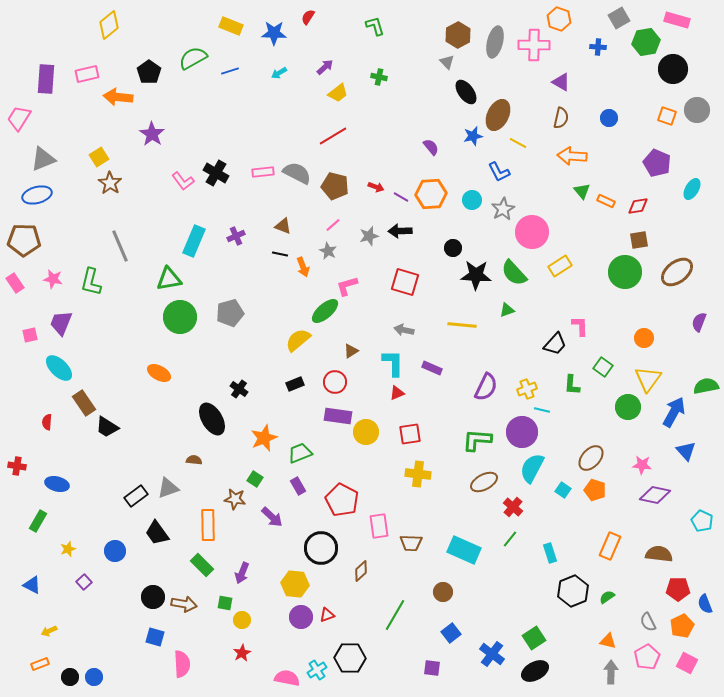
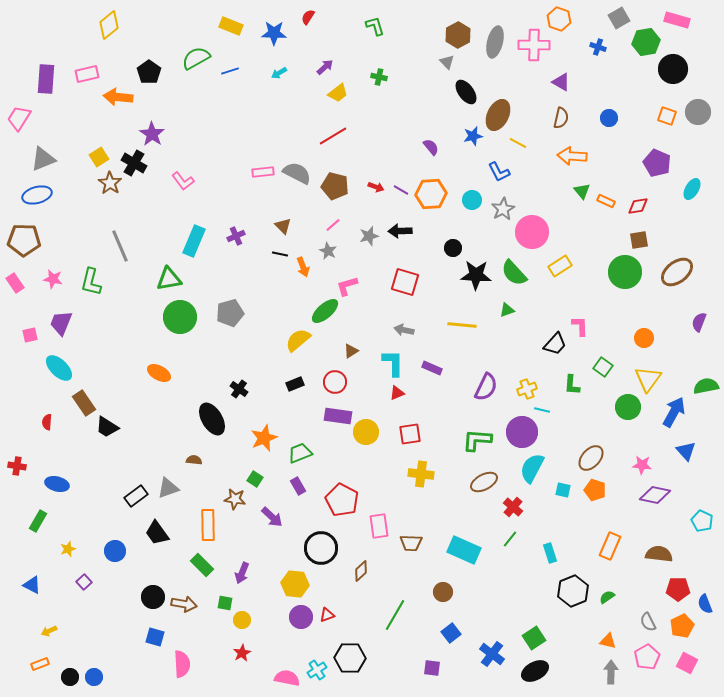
blue cross at (598, 47): rotated 14 degrees clockwise
green semicircle at (193, 58): moved 3 px right
gray circle at (697, 110): moved 1 px right, 2 px down
black cross at (216, 173): moved 82 px left, 10 px up
purple line at (401, 197): moved 7 px up
brown triangle at (283, 226): rotated 24 degrees clockwise
yellow cross at (418, 474): moved 3 px right
cyan square at (563, 490): rotated 21 degrees counterclockwise
